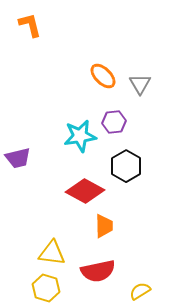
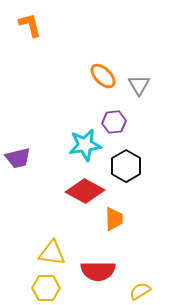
gray triangle: moved 1 px left, 1 px down
cyan star: moved 5 px right, 9 px down
orange trapezoid: moved 10 px right, 7 px up
red semicircle: rotated 12 degrees clockwise
yellow hexagon: rotated 16 degrees counterclockwise
